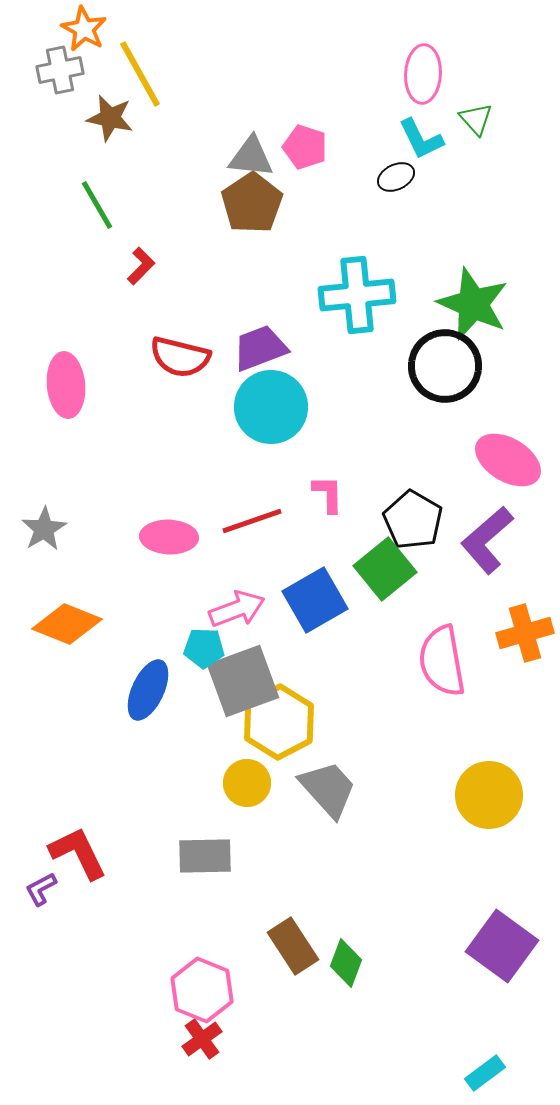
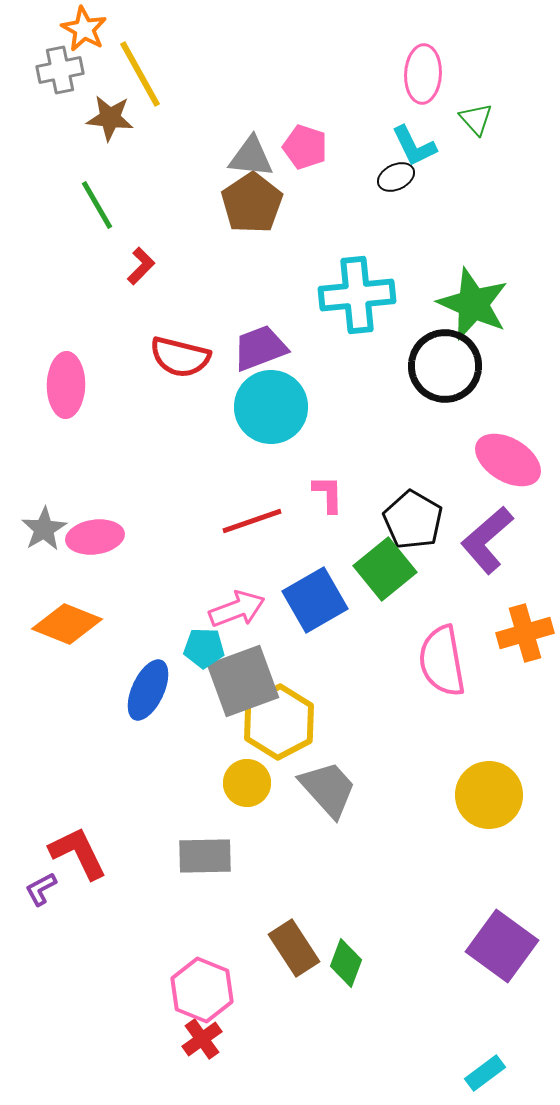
brown star at (110, 118): rotated 6 degrees counterclockwise
cyan L-shape at (421, 139): moved 7 px left, 7 px down
pink ellipse at (66, 385): rotated 6 degrees clockwise
pink ellipse at (169, 537): moved 74 px left; rotated 10 degrees counterclockwise
brown rectangle at (293, 946): moved 1 px right, 2 px down
